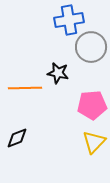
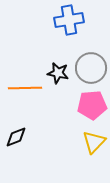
gray circle: moved 21 px down
black diamond: moved 1 px left, 1 px up
